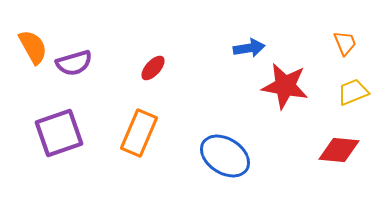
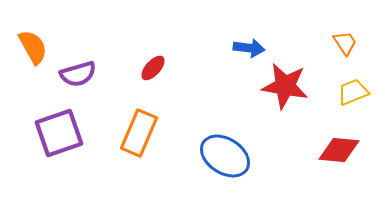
orange trapezoid: rotated 12 degrees counterclockwise
blue arrow: rotated 16 degrees clockwise
purple semicircle: moved 4 px right, 11 px down
